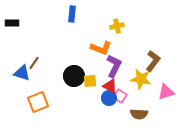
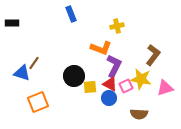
blue rectangle: moved 1 px left; rotated 28 degrees counterclockwise
brown L-shape: moved 6 px up
yellow square: moved 6 px down
red triangle: moved 2 px up
pink triangle: moved 1 px left, 4 px up
pink square: moved 6 px right, 10 px up; rotated 32 degrees clockwise
